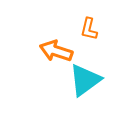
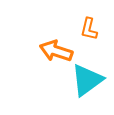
cyan triangle: moved 2 px right
